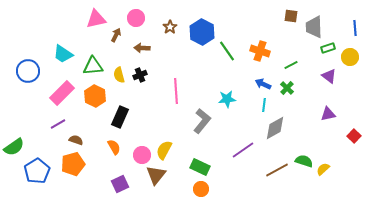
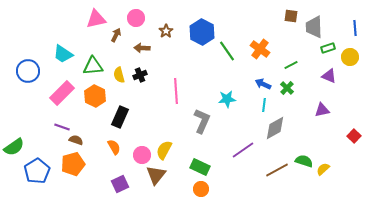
brown star at (170, 27): moved 4 px left, 4 px down
orange cross at (260, 51): moved 2 px up; rotated 18 degrees clockwise
purple triangle at (329, 76): rotated 14 degrees counterclockwise
purple triangle at (328, 114): moved 6 px left, 4 px up
gray L-shape at (202, 121): rotated 15 degrees counterclockwise
purple line at (58, 124): moved 4 px right, 3 px down; rotated 49 degrees clockwise
